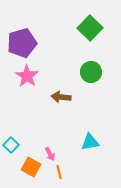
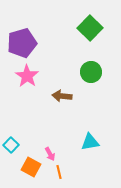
brown arrow: moved 1 px right, 1 px up
